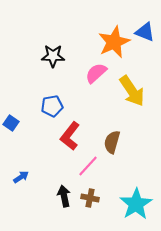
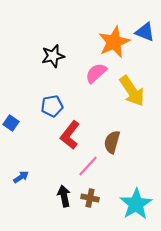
black star: rotated 15 degrees counterclockwise
red L-shape: moved 1 px up
